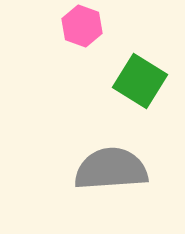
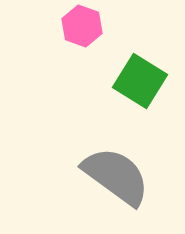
gray semicircle: moved 5 px right, 7 px down; rotated 40 degrees clockwise
